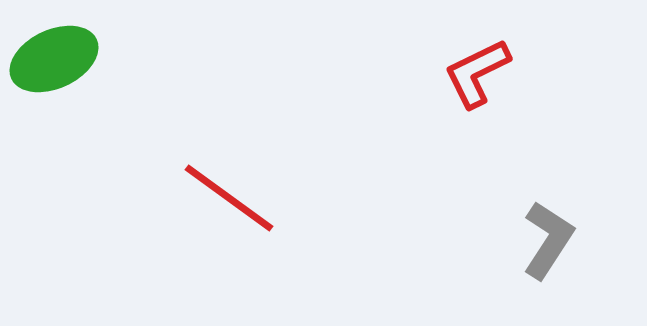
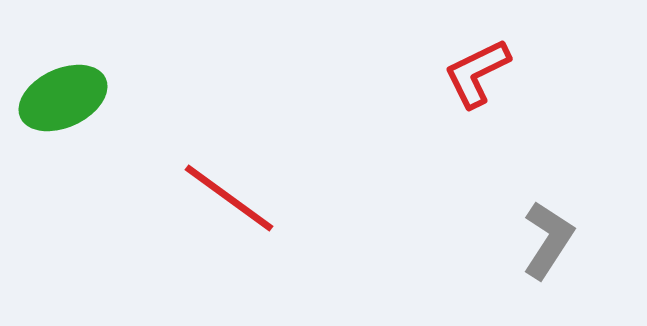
green ellipse: moved 9 px right, 39 px down
